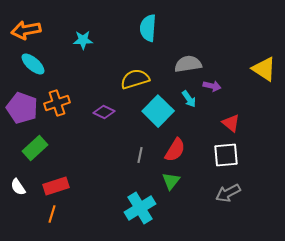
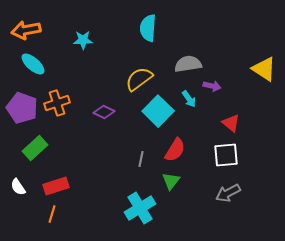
yellow semicircle: moved 4 px right; rotated 20 degrees counterclockwise
gray line: moved 1 px right, 4 px down
